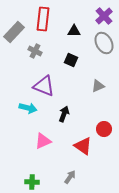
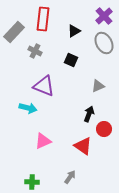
black triangle: rotated 32 degrees counterclockwise
black arrow: moved 25 px right
